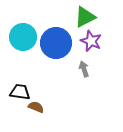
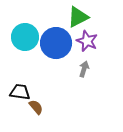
green triangle: moved 7 px left
cyan circle: moved 2 px right
purple star: moved 4 px left
gray arrow: rotated 35 degrees clockwise
brown semicircle: rotated 28 degrees clockwise
